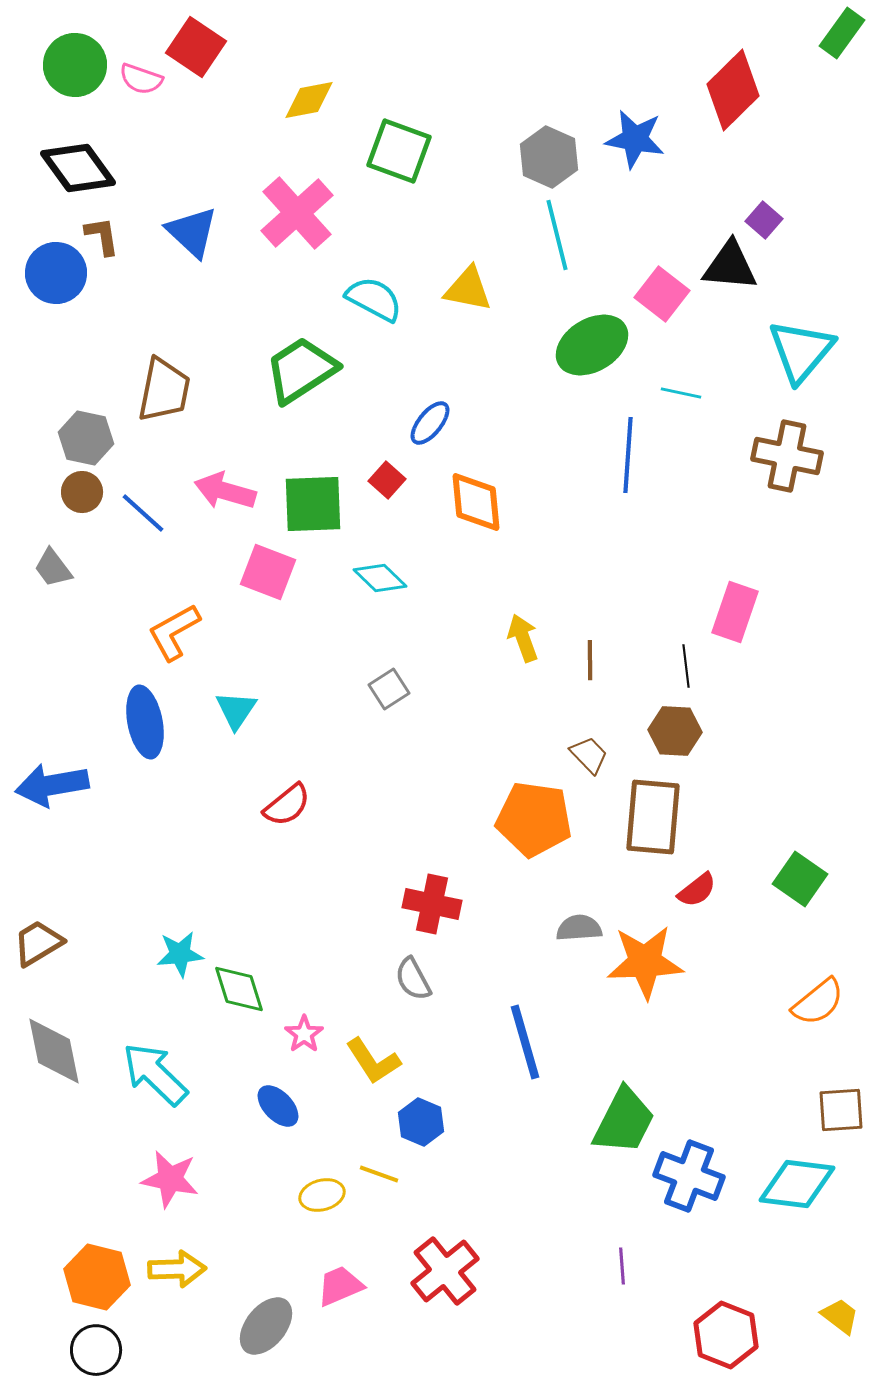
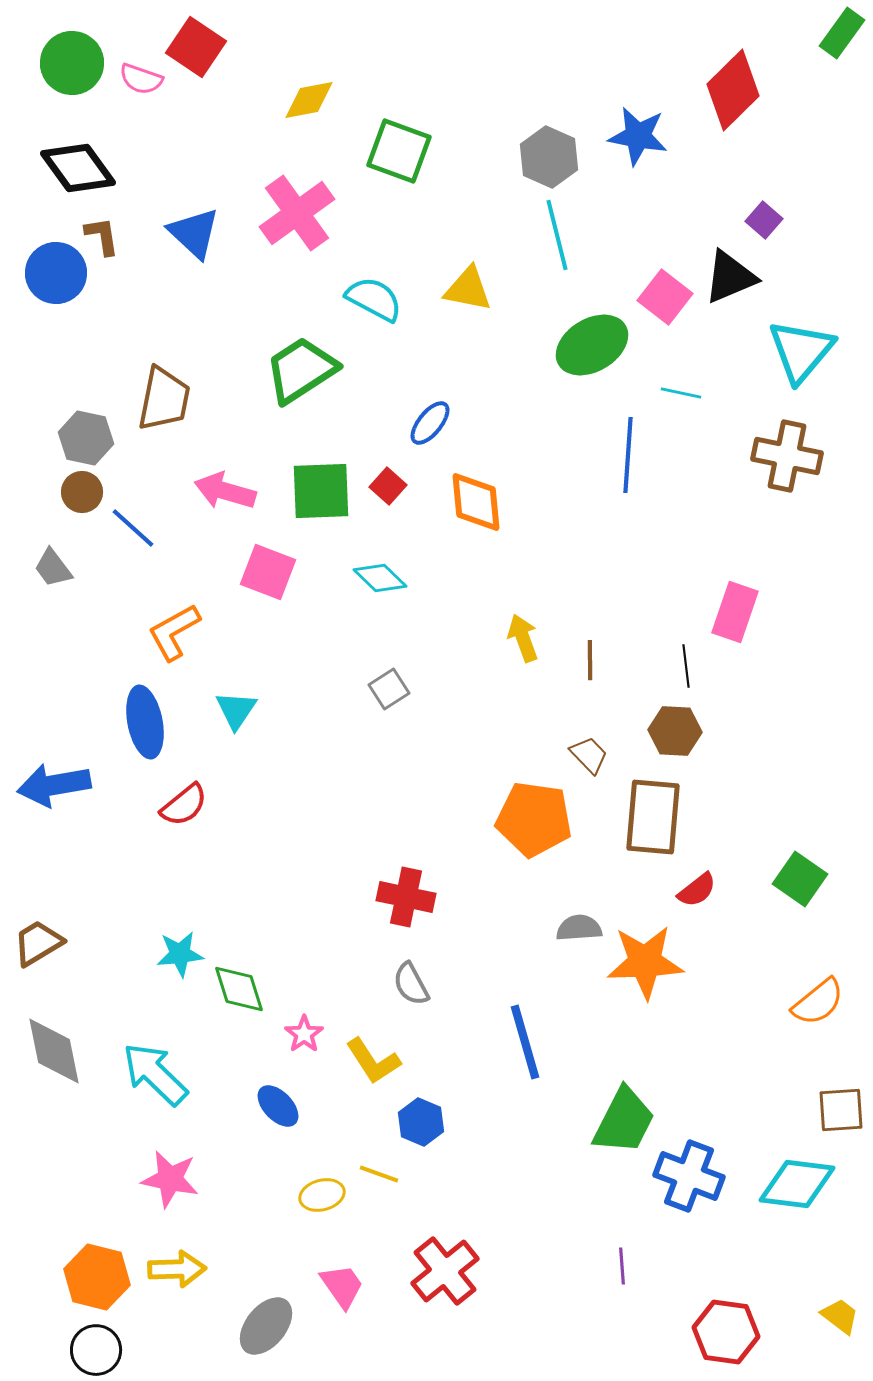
green circle at (75, 65): moved 3 px left, 2 px up
blue star at (635, 139): moved 3 px right, 3 px up
pink cross at (297, 213): rotated 6 degrees clockwise
blue triangle at (192, 232): moved 2 px right, 1 px down
black triangle at (730, 266): moved 11 px down; rotated 28 degrees counterclockwise
pink square at (662, 294): moved 3 px right, 3 px down
brown trapezoid at (164, 390): moved 9 px down
red square at (387, 480): moved 1 px right, 6 px down
green square at (313, 504): moved 8 px right, 13 px up
blue line at (143, 513): moved 10 px left, 15 px down
blue arrow at (52, 785): moved 2 px right
red semicircle at (287, 805): moved 103 px left
red cross at (432, 904): moved 26 px left, 7 px up
gray semicircle at (413, 979): moved 2 px left, 5 px down
pink trapezoid at (340, 1286): moved 2 px right; rotated 78 degrees clockwise
red hexagon at (726, 1335): moved 3 px up; rotated 14 degrees counterclockwise
